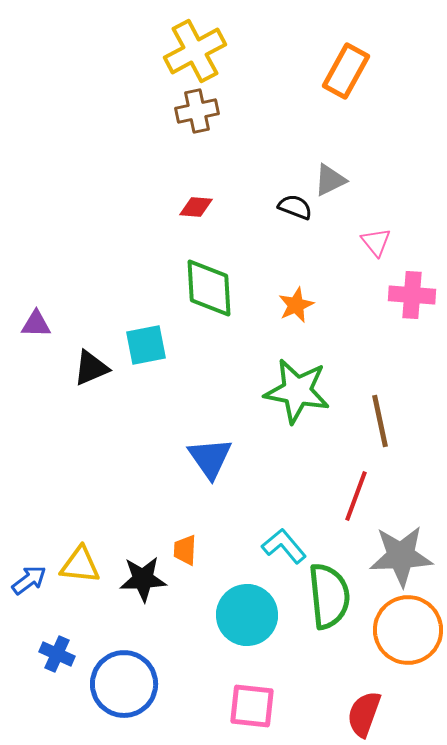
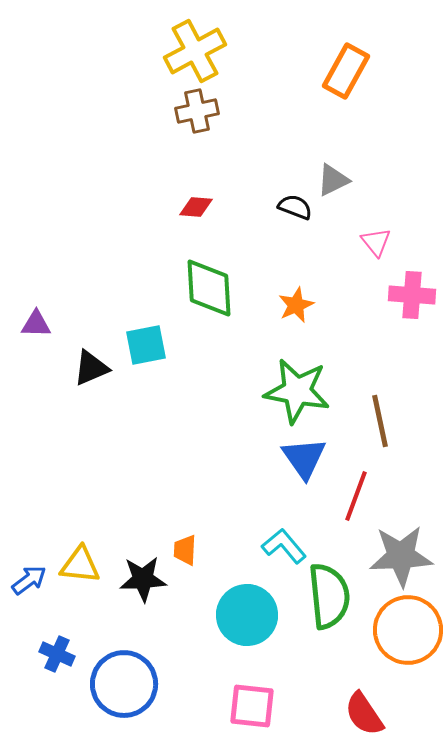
gray triangle: moved 3 px right
blue triangle: moved 94 px right
red semicircle: rotated 54 degrees counterclockwise
